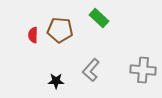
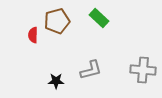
brown pentagon: moved 3 px left, 9 px up; rotated 20 degrees counterclockwise
gray L-shape: rotated 145 degrees counterclockwise
